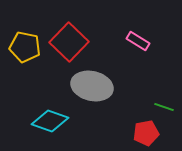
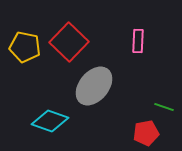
pink rectangle: rotated 60 degrees clockwise
gray ellipse: moved 2 px right; rotated 63 degrees counterclockwise
